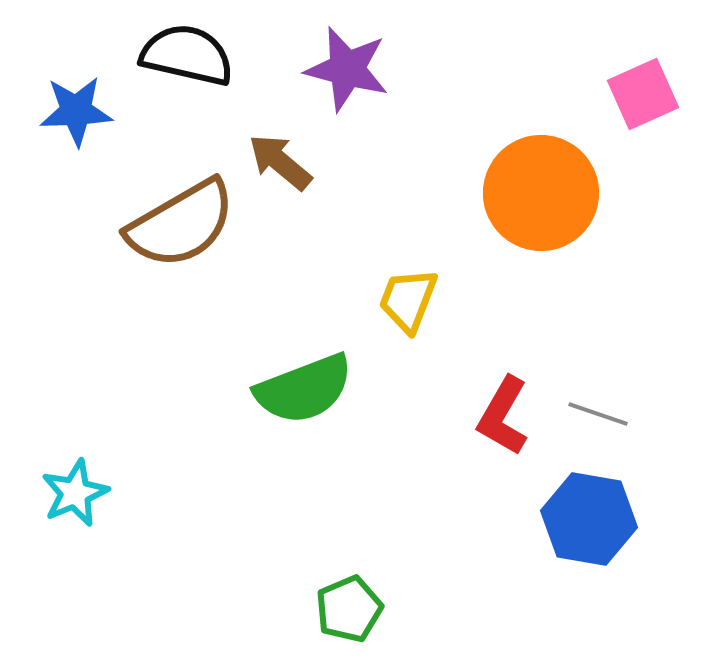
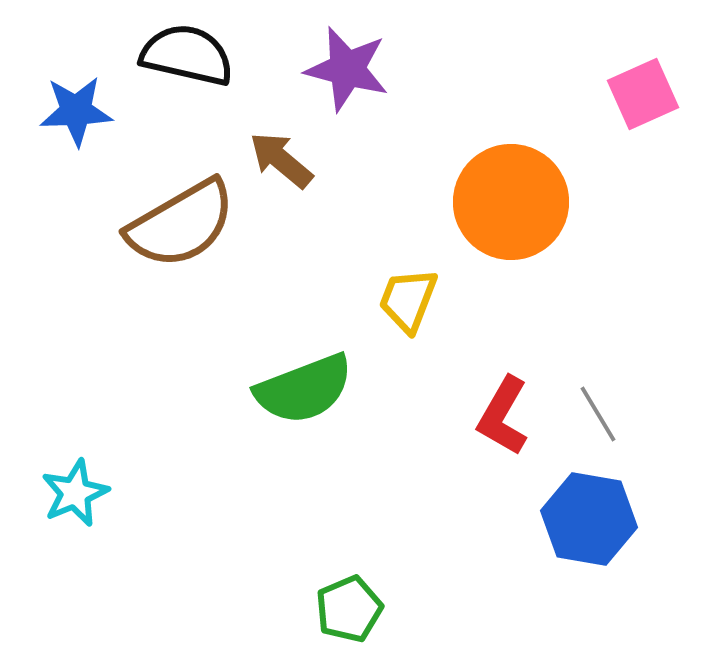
brown arrow: moved 1 px right, 2 px up
orange circle: moved 30 px left, 9 px down
gray line: rotated 40 degrees clockwise
